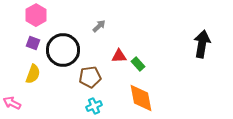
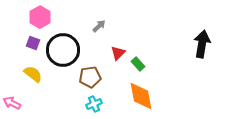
pink hexagon: moved 4 px right, 2 px down
red triangle: moved 1 px left, 3 px up; rotated 42 degrees counterclockwise
yellow semicircle: rotated 72 degrees counterclockwise
orange diamond: moved 2 px up
cyan cross: moved 2 px up
